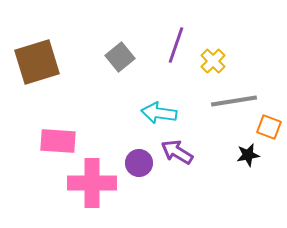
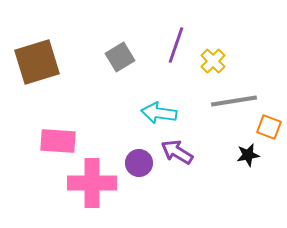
gray square: rotated 8 degrees clockwise
